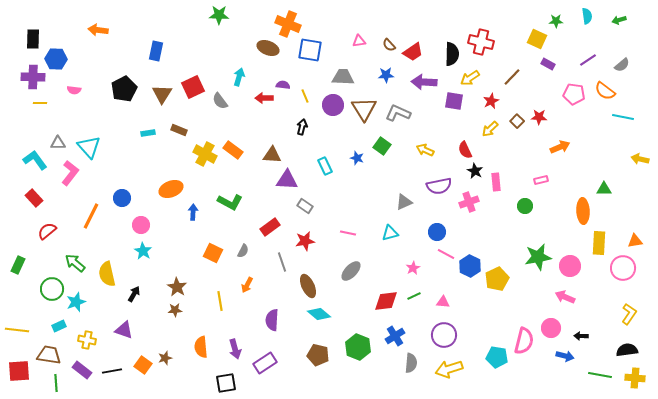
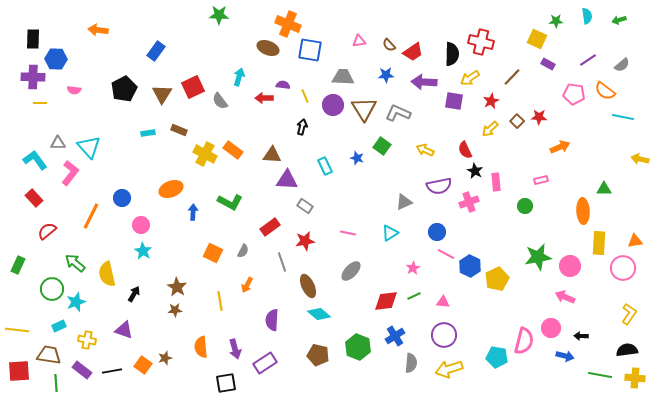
blue rectangle at (156, 51): rotated 24 degrees clockwise
cyan triangle at (390, 233): rotated 18 degrees counterclockwise
